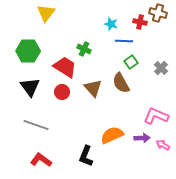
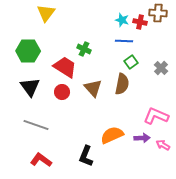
brown cross: rotated 12 degrees counterclockwise
cyan star: moved 11 px right, 4 px up
brown semicircle: moved 1 px right, 1 px down; rotated 140 degrees counterclockwise
